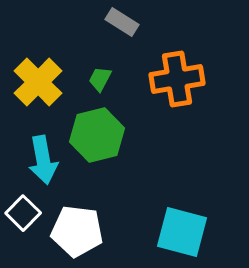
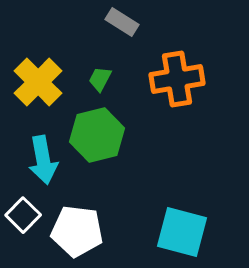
white square: moved 2 px down
